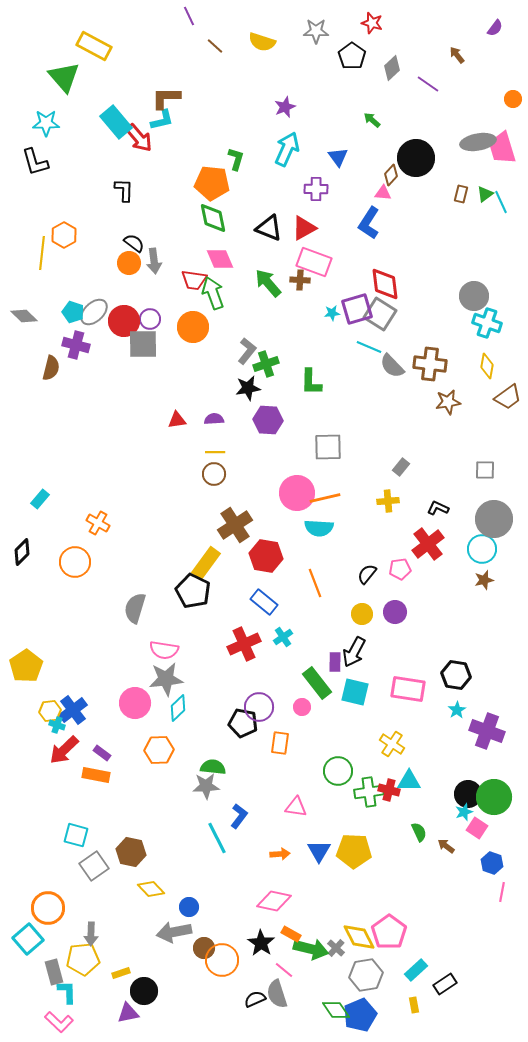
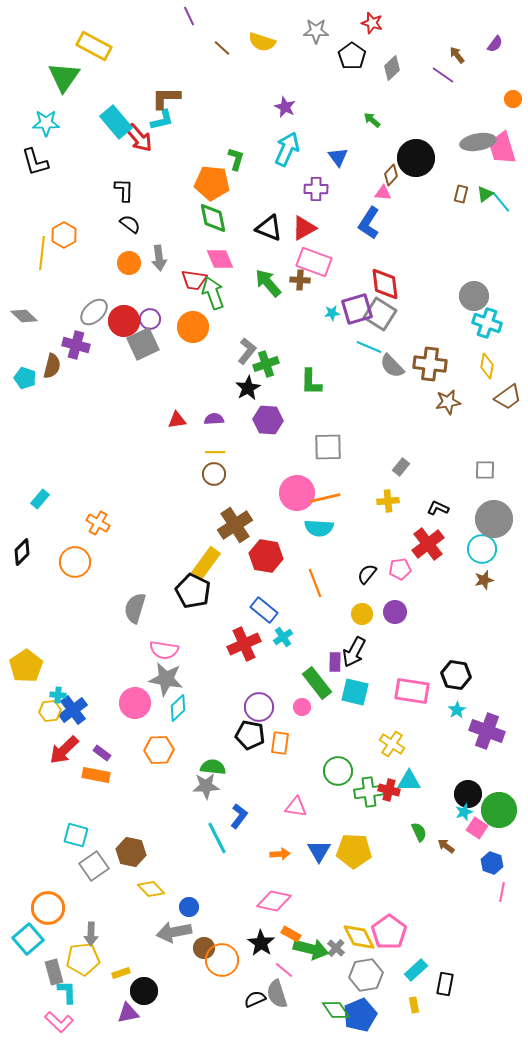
purple semicircle at (495, 28): moved 16 px down
brown line at (215, 46): moved 7 px right, 2 px down
green triangle at (64, 77): rotated 16 degrees clockwise
purple line at (428, 84): moved 15 px right, 9 px up
purple star at (285, 107): rotated 25 degrees counterclockwise
cyan line at (501, 202): rotated 15 degrees counterclockwise
black semicircle at (134, 243): moved 4 px left, 19 px up
gray arrow at (154, 261): moved 5 px right, 3 px up
cyan pentagon at (73, 312): moved 48 px left, 66 px down
gray square at (143, 344): rotated 24 degrees counterclockwise
brown semicircle at (51, 368): moved 1 px right, 2 px up
black star at (248, 388): rotated 20 degrees counterclockwise
blue rectangle at (264, 602): moved 8 px down
gray star at (166, 679): rotated 16 degrees clockwise
pink rectangle at (408, 689): moved 4 px right, 2 px down
black pentagon at (243, 723): moved 7 px right, 12 px down
cyan cross at (57, 725): moved 1 px right, 30 px up; rotated 14 degrees counterclockwise
green circle at (494, 797): moved 5 px right, 13 px down
black rectangle at (445, 984): rotated 45 degrees counterclockwise
